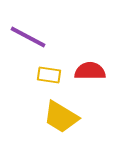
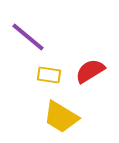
purple line: rotated 12 degrees clockwise
red semicircle: rotated 32 degrees counterclockwise
